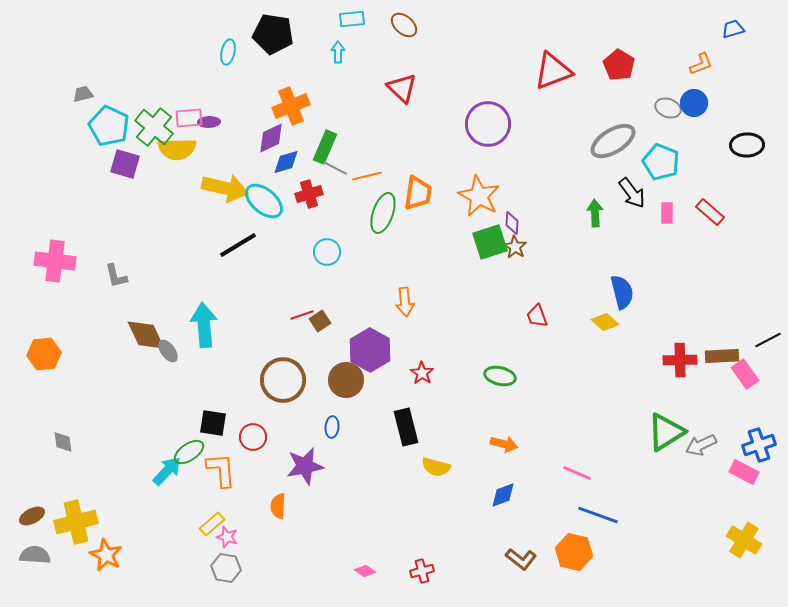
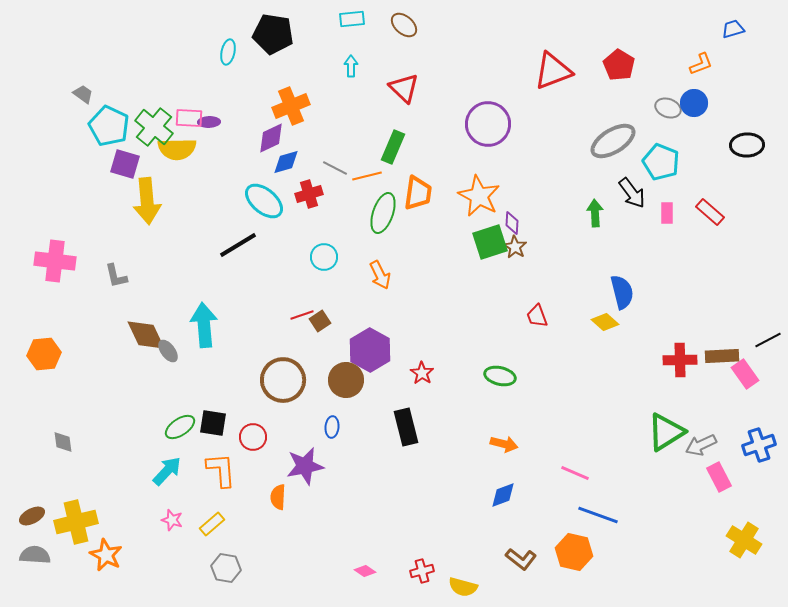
cyan arrow at (338, 52): moved 13 px right, 14 px down
red triangle at (402, 88): moved 2 px right
gray trapezoid at (83, 94): rotated 50 degrees clockwise
pink rectangle at (189, 118): rotated 8 degrees clockwise
green rectangle at (325, 147): moved 68 px right
yellow arrow at (225, 188): moved 78 px left, 13 px down; rotated 72 degrees clockwise
cyan circle at (327, 252): moved 3 px left, 5 px down
orange arrow at (405, 302): moved 25 px left, 27 px up; rotated 20 degrees counterclockwise
green ellipse at (189, 452): moved 9 px left, 25 px up
yellow semicircle at (436, 467): moved 27 px right, 120 px down
pink rectangle at (744, 472): moved 25 px left, 5 px down; rotated 36 degrees clockwise
pink line at (577, 473): moved 2 px left
orange semicircle at (278, 506): moved 9 px up
pink star at (227, 537): moved 55 px left, 17 px up
